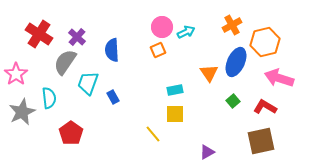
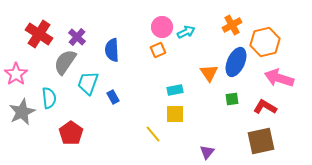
green square: moved 1 px left, 2 px up; rotated 32 degrees clockwise
purple triangle: rotated 21 degrees counterclockwise
